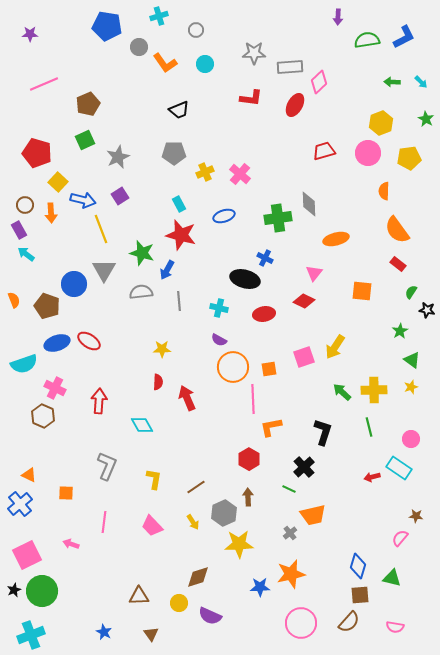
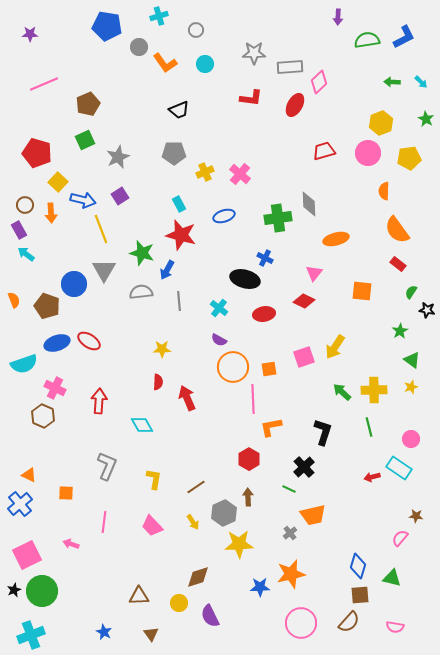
cyan cross at (219, 308): rotated 24 degrees clockwise
purple semicircle at (210, 616): rotated 40 degrees clockwise
